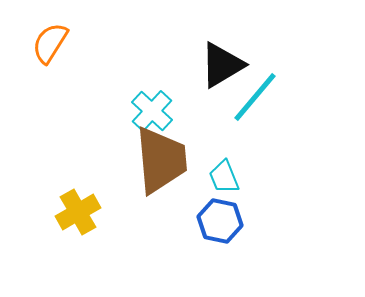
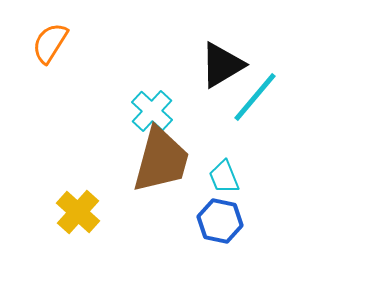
brown trapezoid: rotated 20 degrees clockwise
yellow cross: rotated 18 degrees counterclockwise
